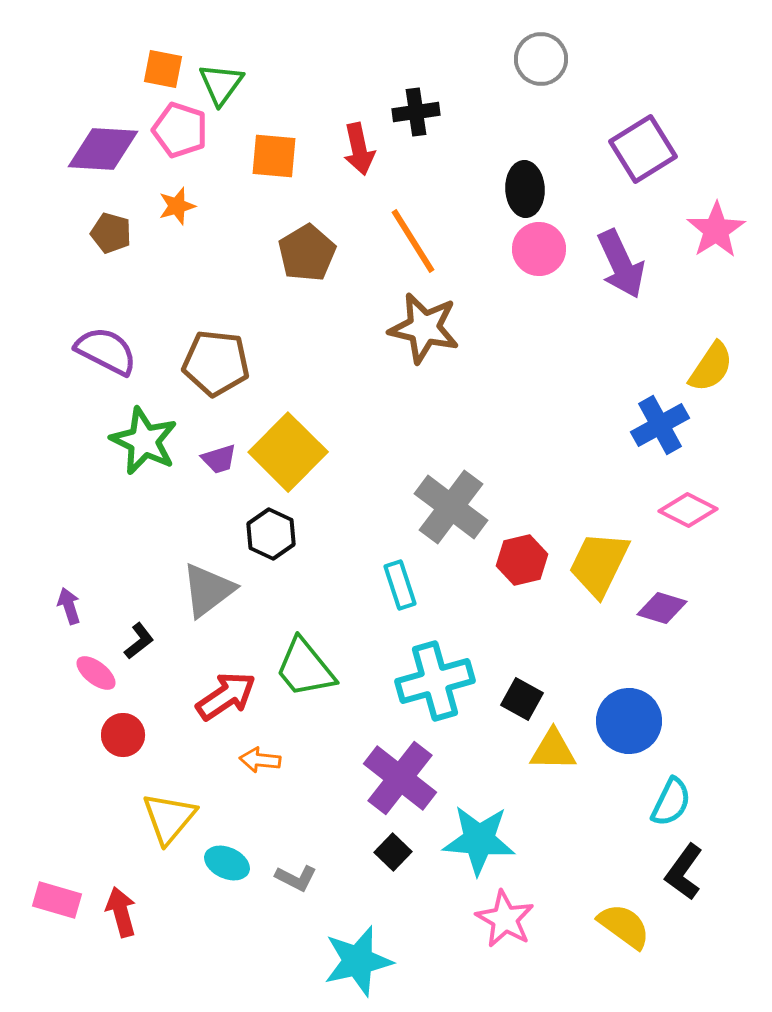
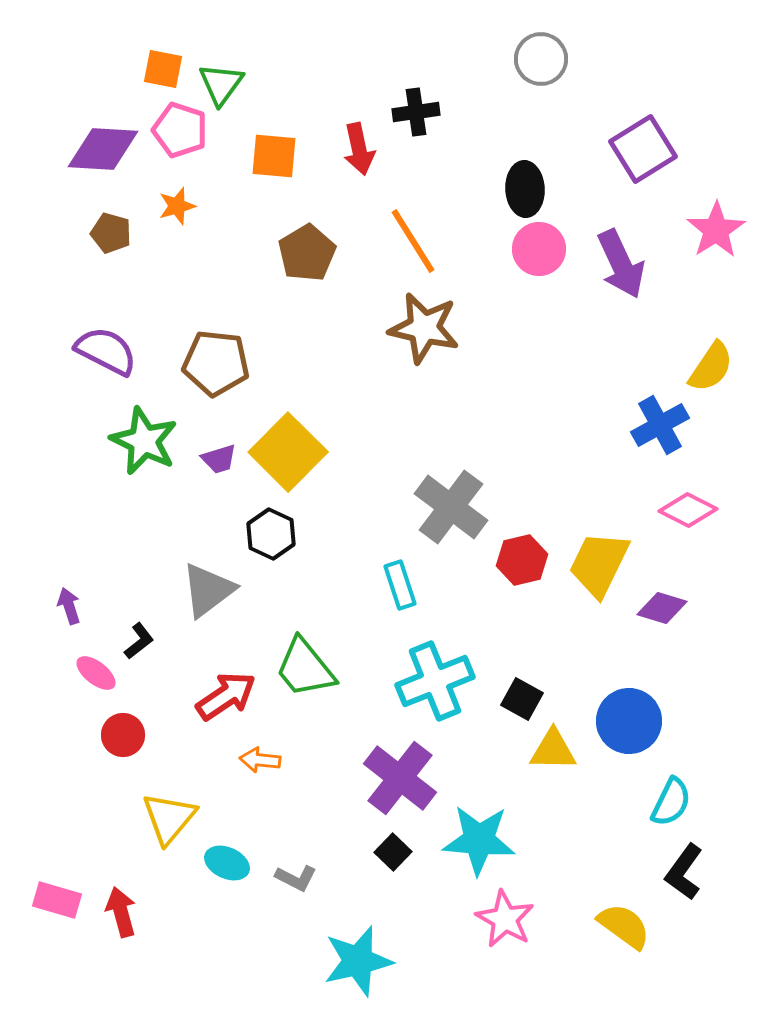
cyan cross at (435, 681): rotated 6 degrees counterclockwise
